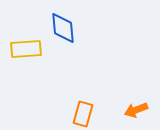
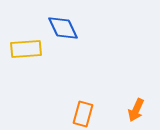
blue diamond: rotated 20 degrees counterclockwise
orange arrow: rotated 45 degrees counterclockwise
